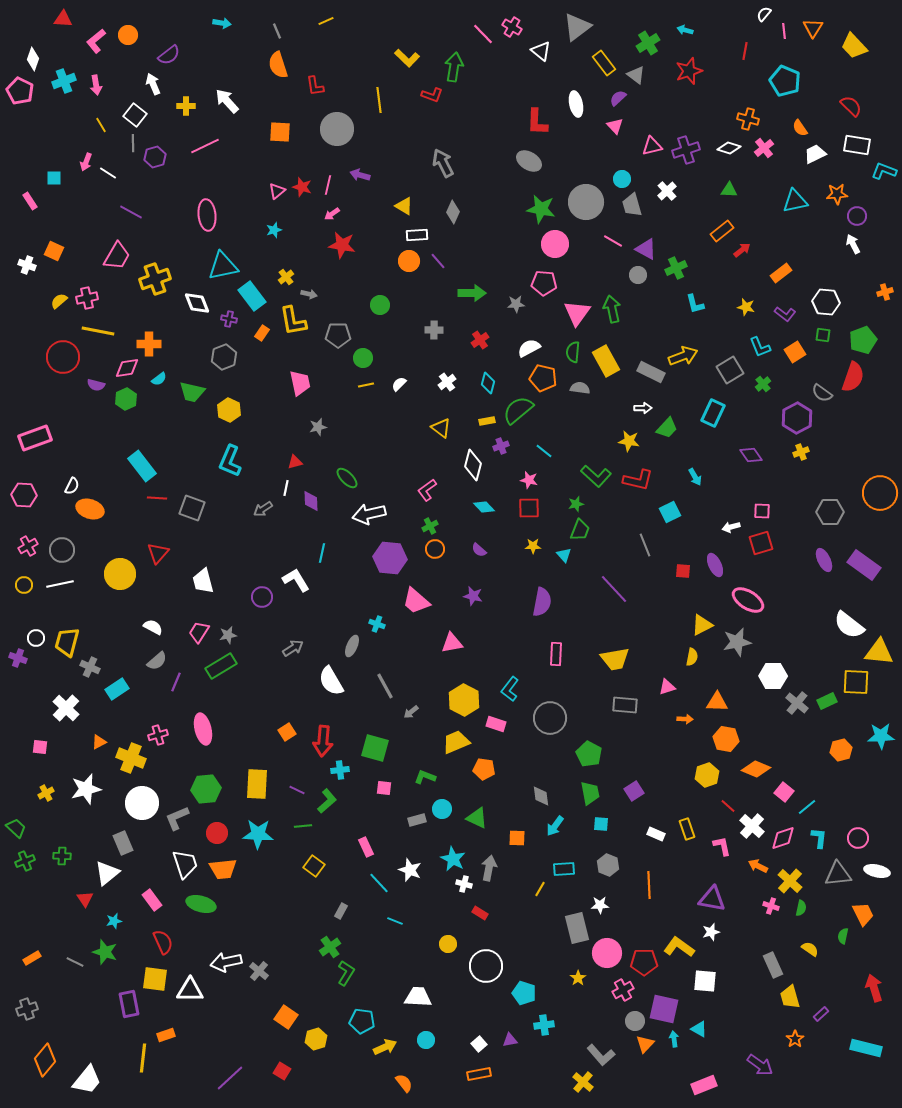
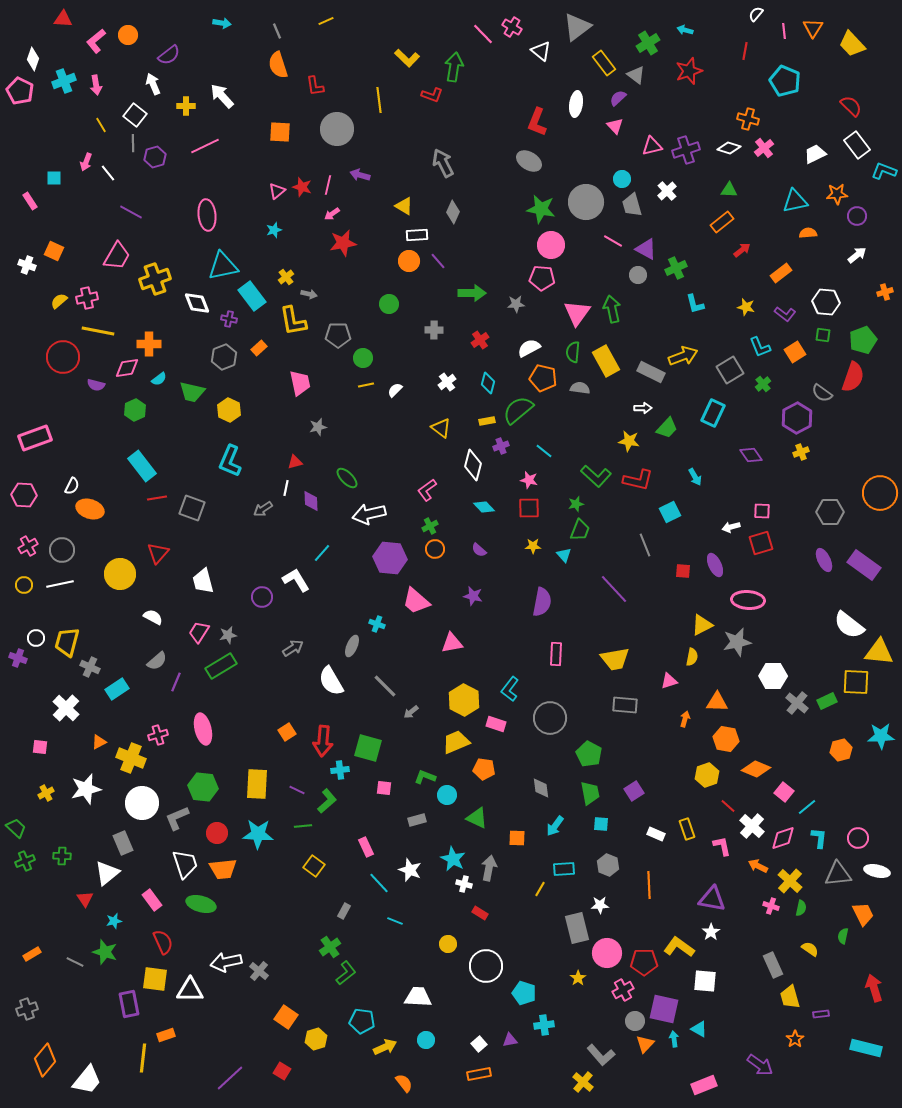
white semicircle at (764, 14): moved 8 px left
yellow trapezoid at (854, 46): moved 2 px left, 2 px up
white arrow at (227, 101): moved 5 px left, 5 px up
white ellipse at (576, 104): rotated 20 degrees clockwise
red L-shape at (537, 122): rotated 20 degrees clockwise
orange semicircle at (800, 128): moved 8 px right, 105 px down; rotated 120 degrees clockwise
white rectangle at (857, 145): rotated 44 degrees clockwise
white line at (108, 173): rotated 18 degrees clockwise
orange rectangle at (722, 231): moved 9 px up
pink circle at (555, 244): moved 4 px left, 1 px down
white arrow at (853, 244): moved 4 px right, 11 px down; rotated 78 degrees clockwise
red star at (342, 245): moved 1 px right, 2 px up; rotated 20 degrees counterclockwise
pink pentagon at (544, 283): moved 2 px left, 5 px up
green circle at (380, 305): moved 9 px right, 1 px up
orange rectangle at (262, 333): moved 3 px left, 15 px down; rotated 14 degrees clockwise
white semicircle at (399, 384): moved 4 px left, 6 px down
green hexagon at (126, 399): moved 9 px right, 11 px down
red line at (157, 498): rotated 12 degrees counterclockwise
cyan line at (322, 553): rotated 30 degrees clockwise
pink ellipse at (748, 600): rotated 28 degrees counterclockwise
white semicircle at (153, 627): moved 10 px up
gray line at (385, 686): rotated 16 degrees counterclockwise
pink triangle at (667, 687): moved 2 px right, 6 px up
orange arrow at (685, 719): rotated 77 degrees counterclockwise
green square at (375, 748): moved 7 px left
green hexagon at (206, 789): moved 3 px left, 2 px up; rotated 12 degrees clockwise
gray diamond at (541, 796): moved 8 px up
cyan circle at (442, 809): moved 5 px right, 14 px up
gray rectangle at (341, 911): moved 3 px right
white star at (711, 932): rotated 18 degrees counterclockwise
orange rectangle at (32, 958): moved 4 px up
green L-shape at (346, 973): rotated 20 degrees clockwise
purple rectangle at (821, 1014): rotated 35 degrees clockwise
